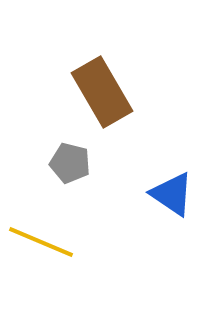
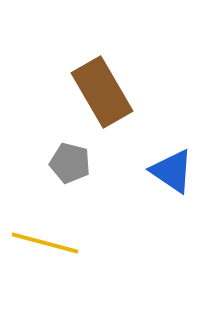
blue triangle: moved 23 px up
yellow line: moved 4 px right, 1 px down; rotated 8 degrees counterclockwise
